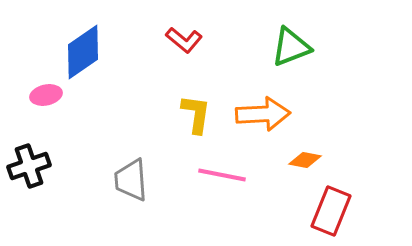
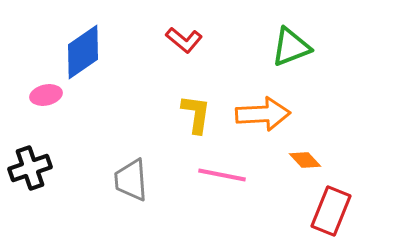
orange diamond: rotated 36 degrees clockwise
black cross: moved 1 px right, 2 px down
